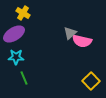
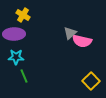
yellow cross: moved 2 px down
purple ellipse: rotated 30 degrees clockwise
green line: moved 2 px up
